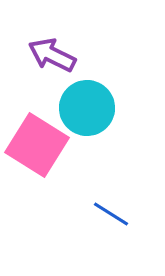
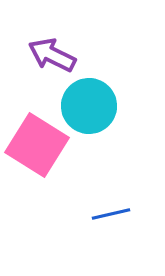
cyan circle: moved 2 px right, 2 px up
blue line: rotated 45 degrees counterclockwise
